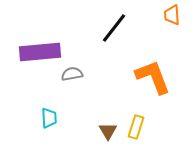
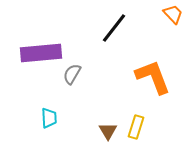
orange trapezoid: moved 1 px right, 1 px up; rotated 140 degrees clockwise
purple rectangle: moved 1 px right, 1 px down
gray semicircle: rotated 50 degrees counterclockwise
